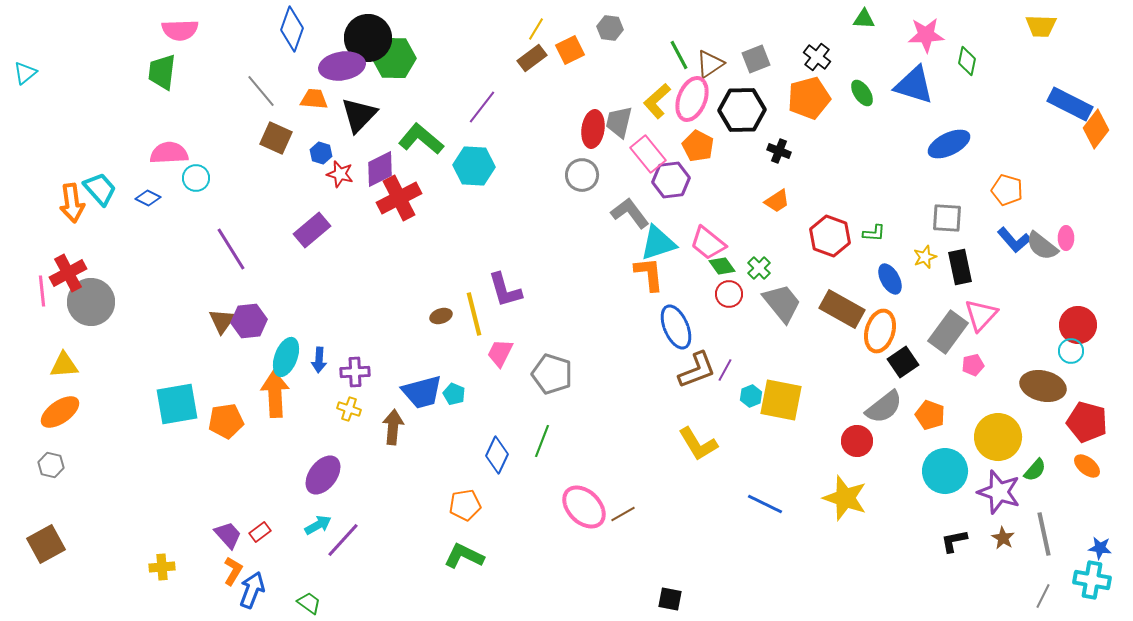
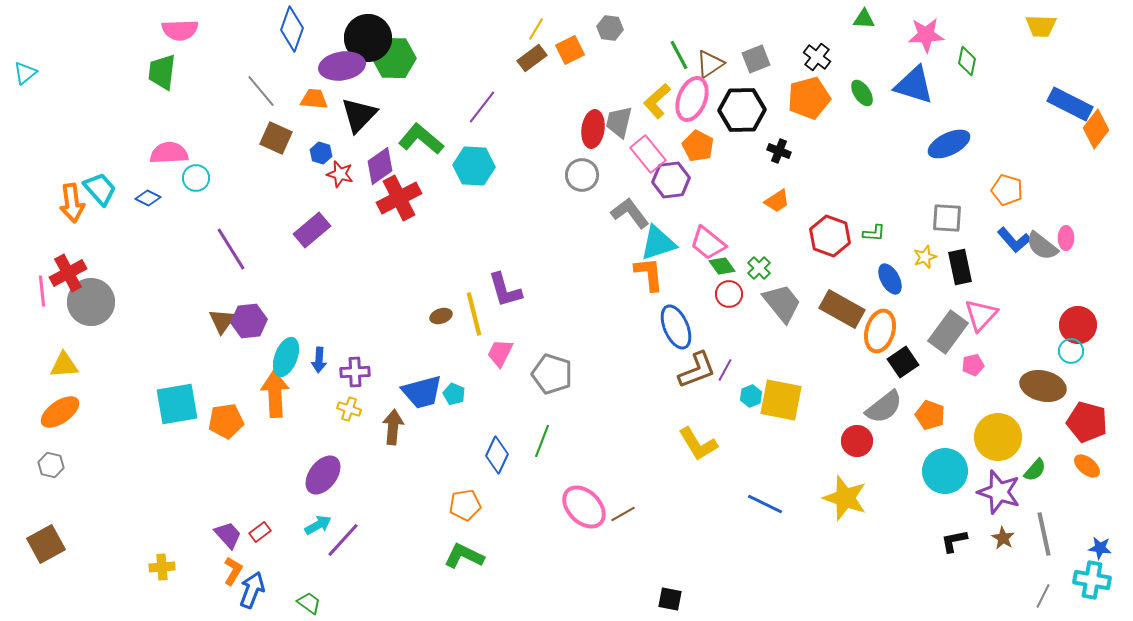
purple diamond at (380, 169): moved 3 px up; rotated 9 degrees counterclockwise
